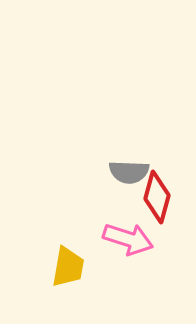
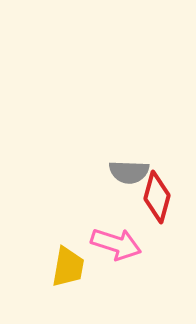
pink arrow: moved 12 px left, 5 px down
